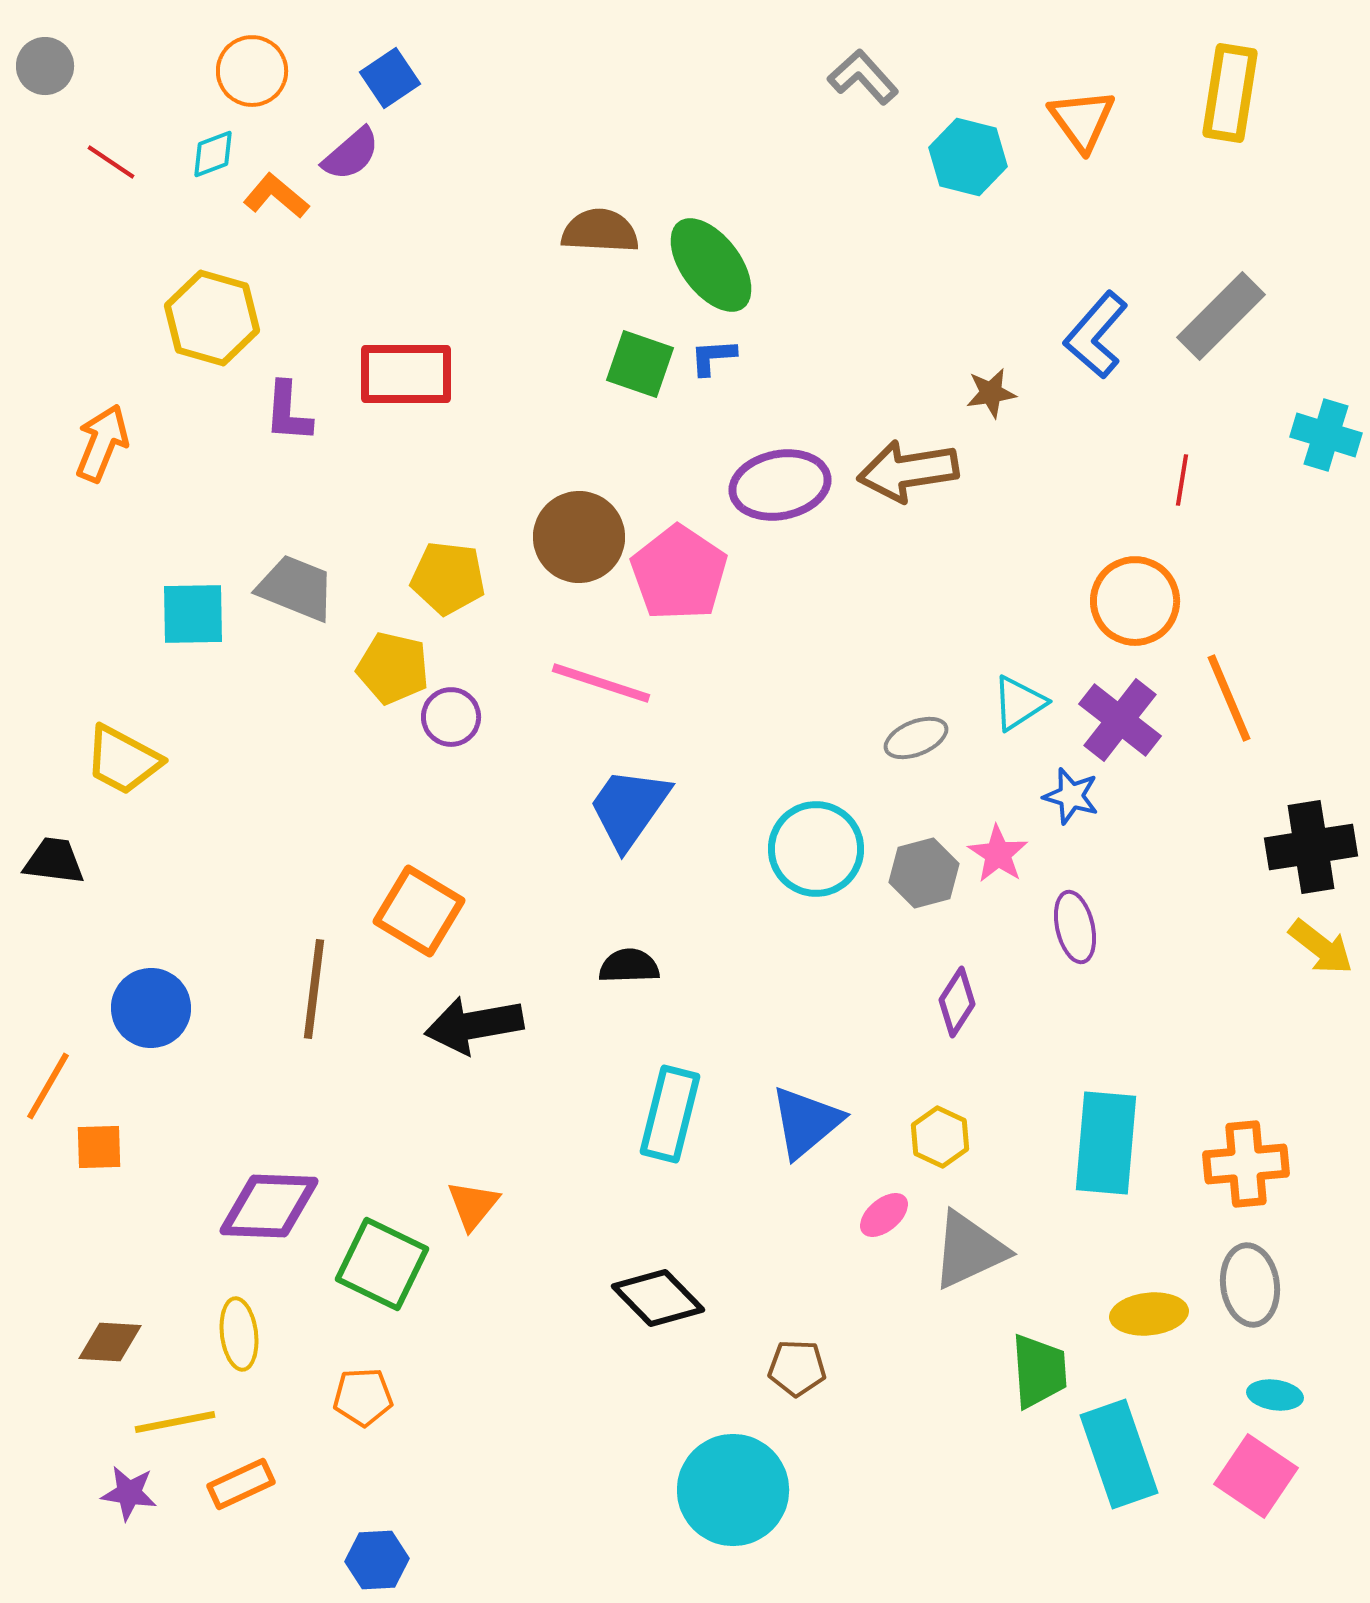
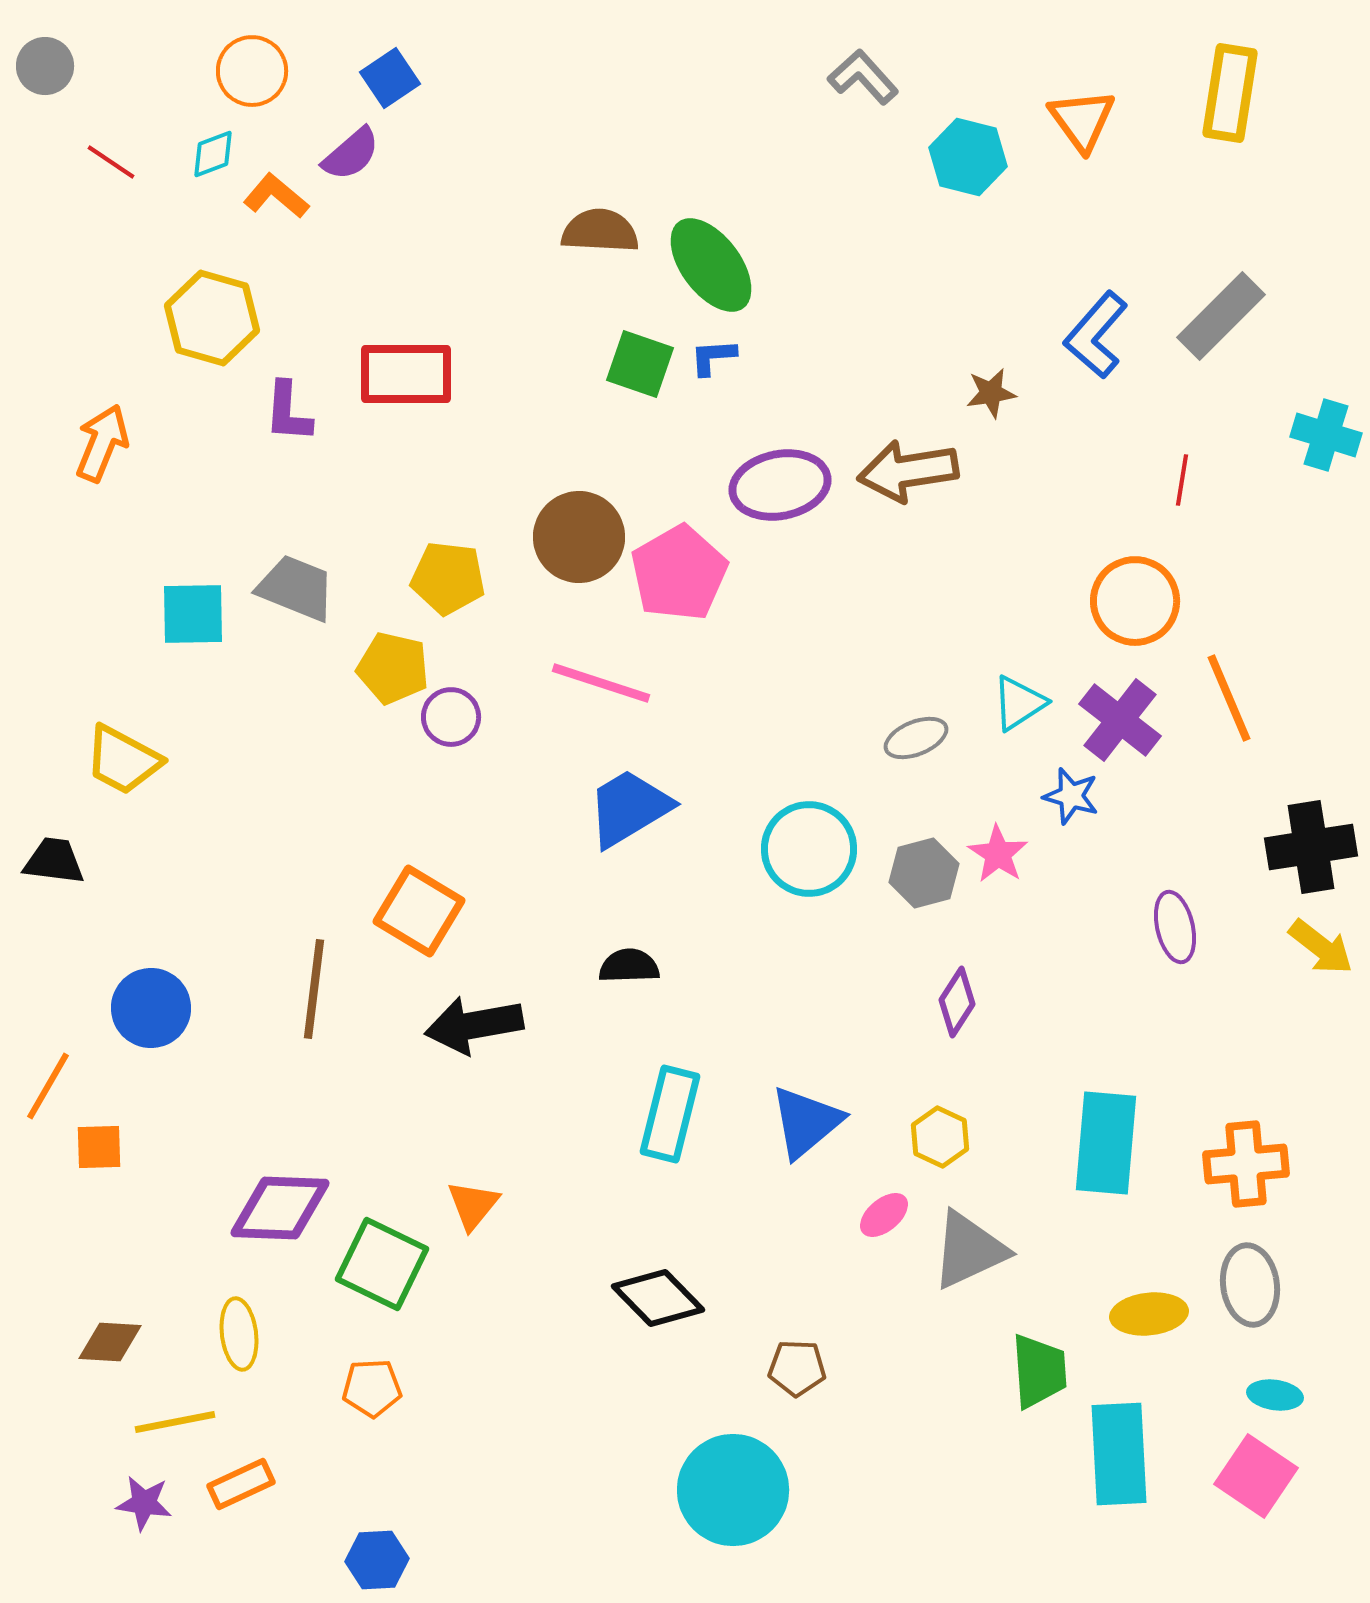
pink pentagon at (679, 573): rotated 8 degrees clockwise
blue trapezoid at (629, 808): rotated 24 degrees clockwise
cyan circle at (816, 849): moved 7 px left
purple ellipse at (1075, 927): moved 100 px right
purple diamond at (269, 1206): moved 11 px right, 2 px down
orange pentagon at (363, 1397): moved 9 px right, 9 px up
cyan rectangle at (1119, 1454): rotated 16 degrees clockwise
purple star at (129, 1493): moved 15 px right, 10 px down
